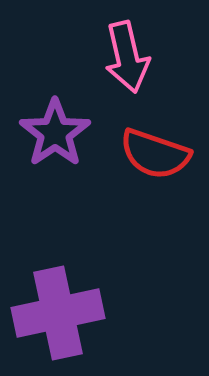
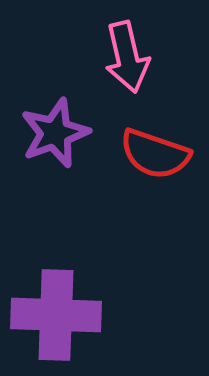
purple star: rotated 14 degrees clockwise
purple cross: moved 2 px left, 2 px down; rotated 14 degrees clockwise
